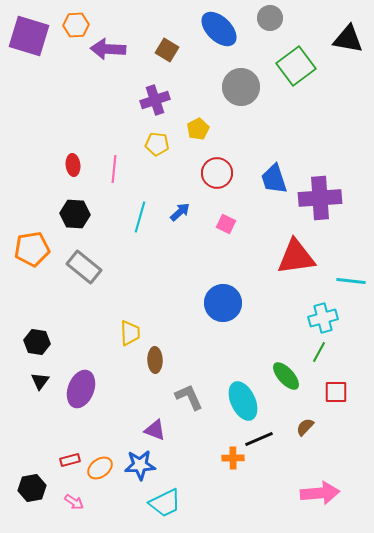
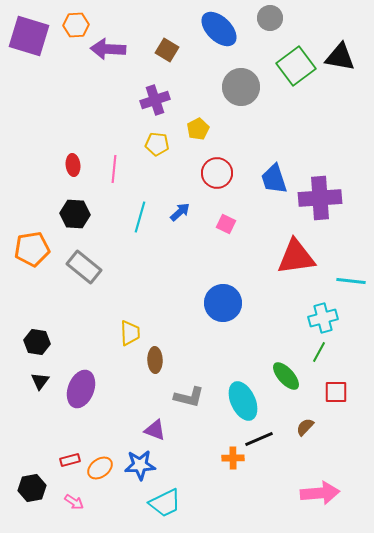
black triangle at (348, 39): moved 8 px left, 18 px down
gray L-shape at (189, 397): rotated 128 degrees clockwise
